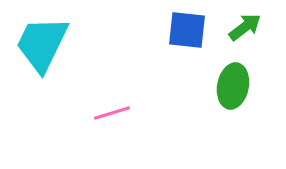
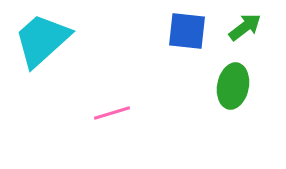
blue square: moved 1 px down
cyan trapezoid: moved 4 px up; rotated 22 degrees clockwise
